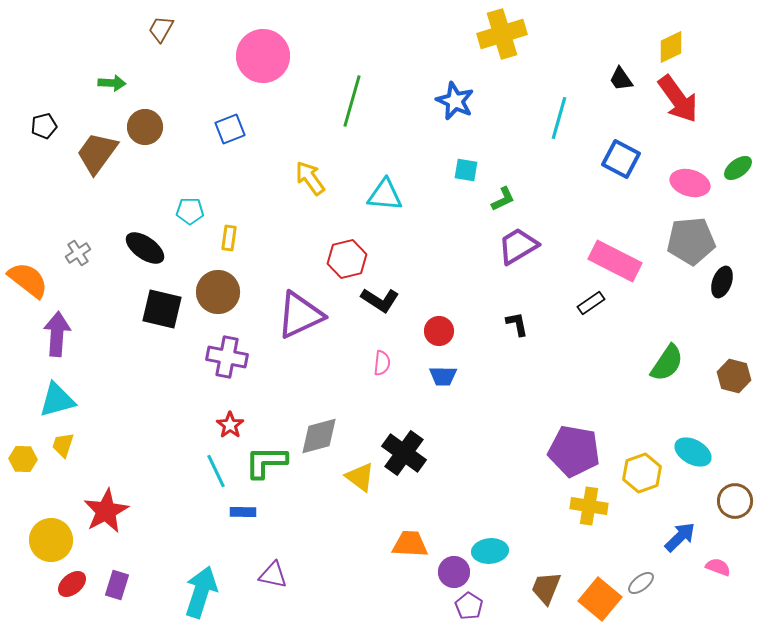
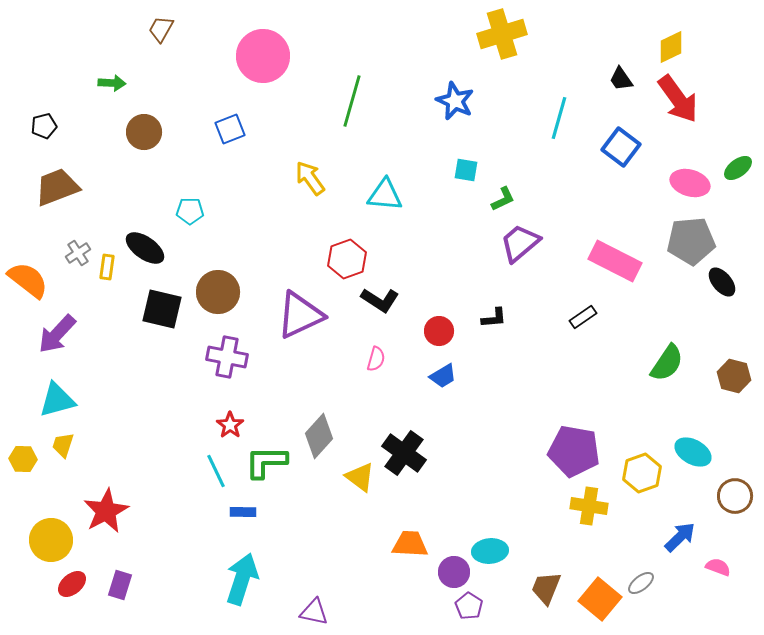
brown circle at (145, 127): moved 1 px left, 5 px down
brown trapezoid at (97, 153): moved 40 px left, 34 px down; rotated 33 degrees clockwise
blue square at (621, 159): moved 12 px up; rotated 9 degrees clockwise
yellow rectangle at (229, 238): moved 122 px left, 29 px down
purple trapezoid at (518, 246): moved 2 px right, 3 px up; rotated 9 degrees counterclockwise
red hexagon at (347, 259): rotated 6 degrees counterclockwise
black ellipse at (722, 282): rotated 60 degrees counterclockwise
black rectangle at (591, 303): moved 8 px left, 14 px down
black L-shape at (517, 324): moved 23 px left, 6 px up; rotated 96 degrees clockwise
purple arrow at (57, 334): rotated 141 degrees counterclockwise
pink semicircle at (382, 363): moved 6 px left, 4 px up; rotated 10 degrees clockwise
blue trapezoid at (443, 376): rotated 32 degrees counterclockwise
gray diamond at (319, 436): rotated 33 degrees counterclockwise
brown circle at (735, 501): moved 5 px up
purple triangle at (273, 575): moved 41 px right, 37 px down
purple rectangle at (117, 585): moved 3 px right
cyan arrow at (201, 592): moved 41 px right, 13 px up
